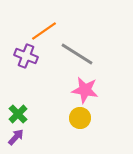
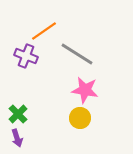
purple arrow: moved 1 px right, 1 px down; rotated 120 degrees clockwise
